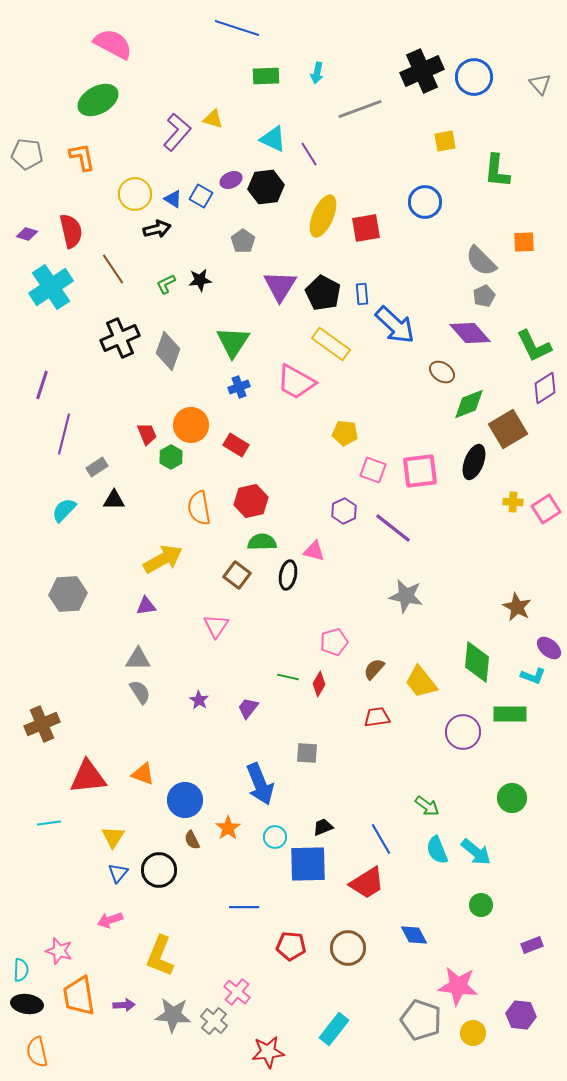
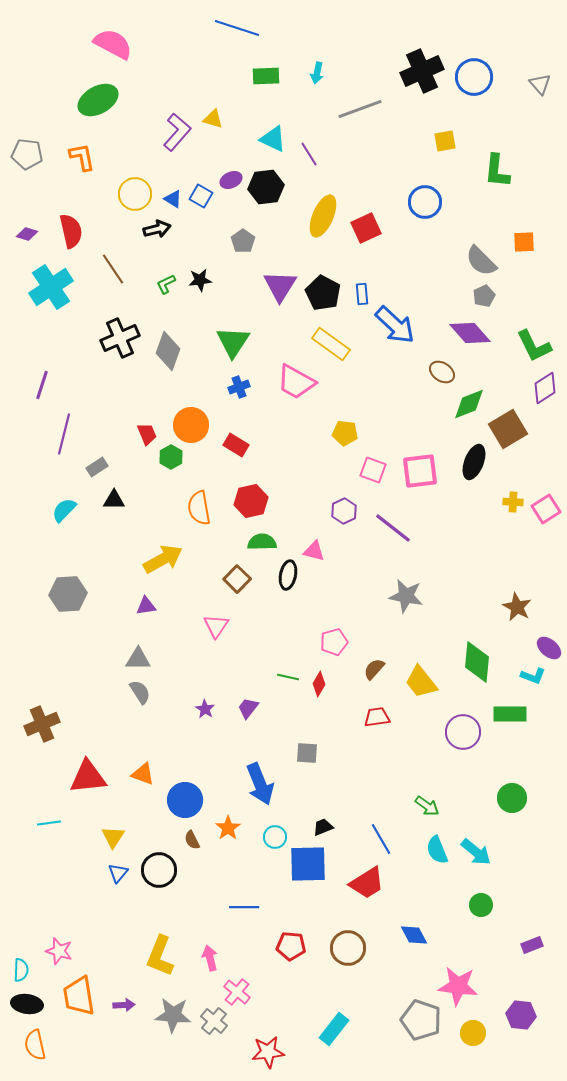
red square at (366, 228): rotated 16 degrees counterclockwise
brown square at (237, 575): moved 4 px down; rotated 8 degrees clockwise
purple star at (199, 700): moved 6 px right, 9 px down
pink arrow at (110, 920): moved 100 px right, 38 px down; rotated 95 degrees clockwise
orange semicircle at (37, 1052): moved 2 px left, 7 px up
